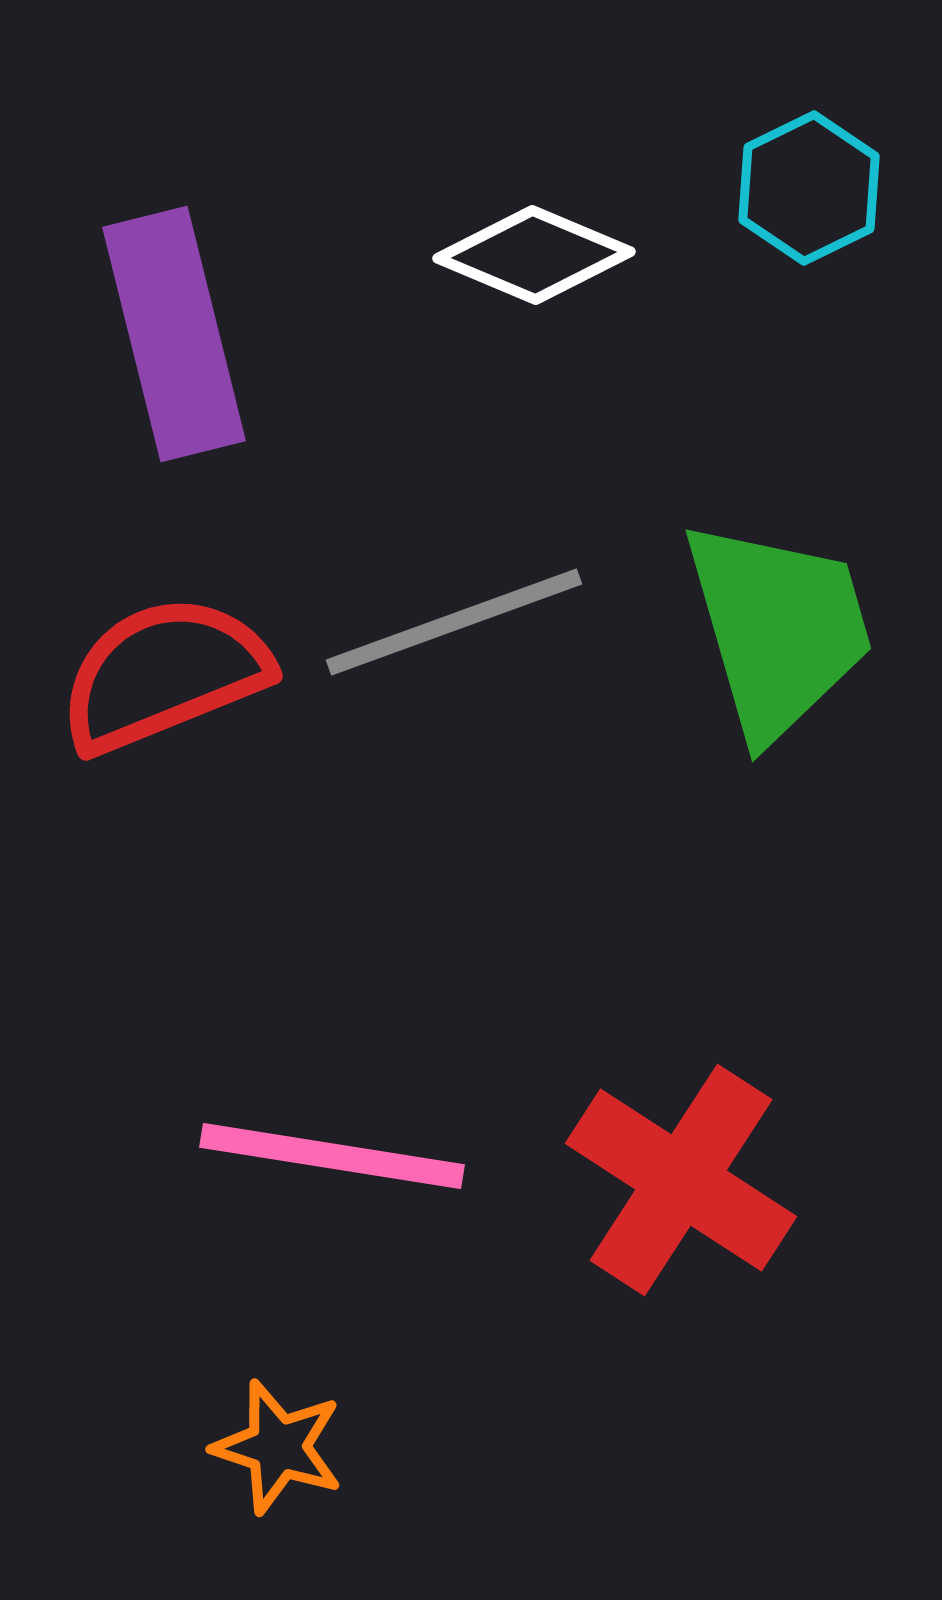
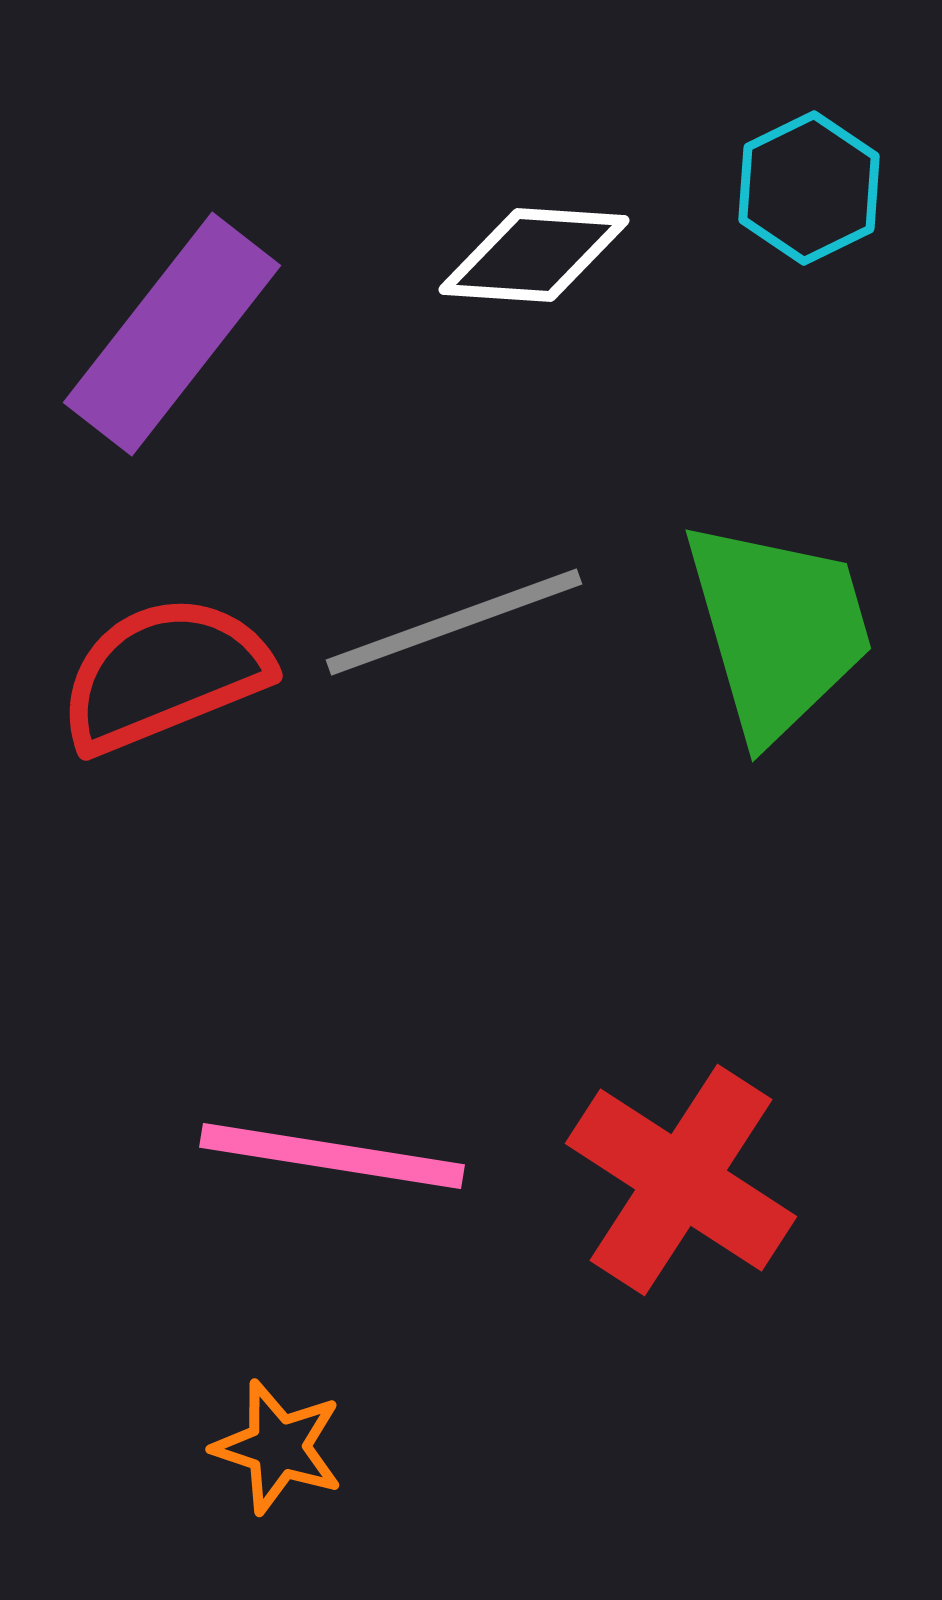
white diamond: rotated 19 degrees counterclockwise
purple rectangle: moved 2 px left; rotated 52 degrees clockwise
